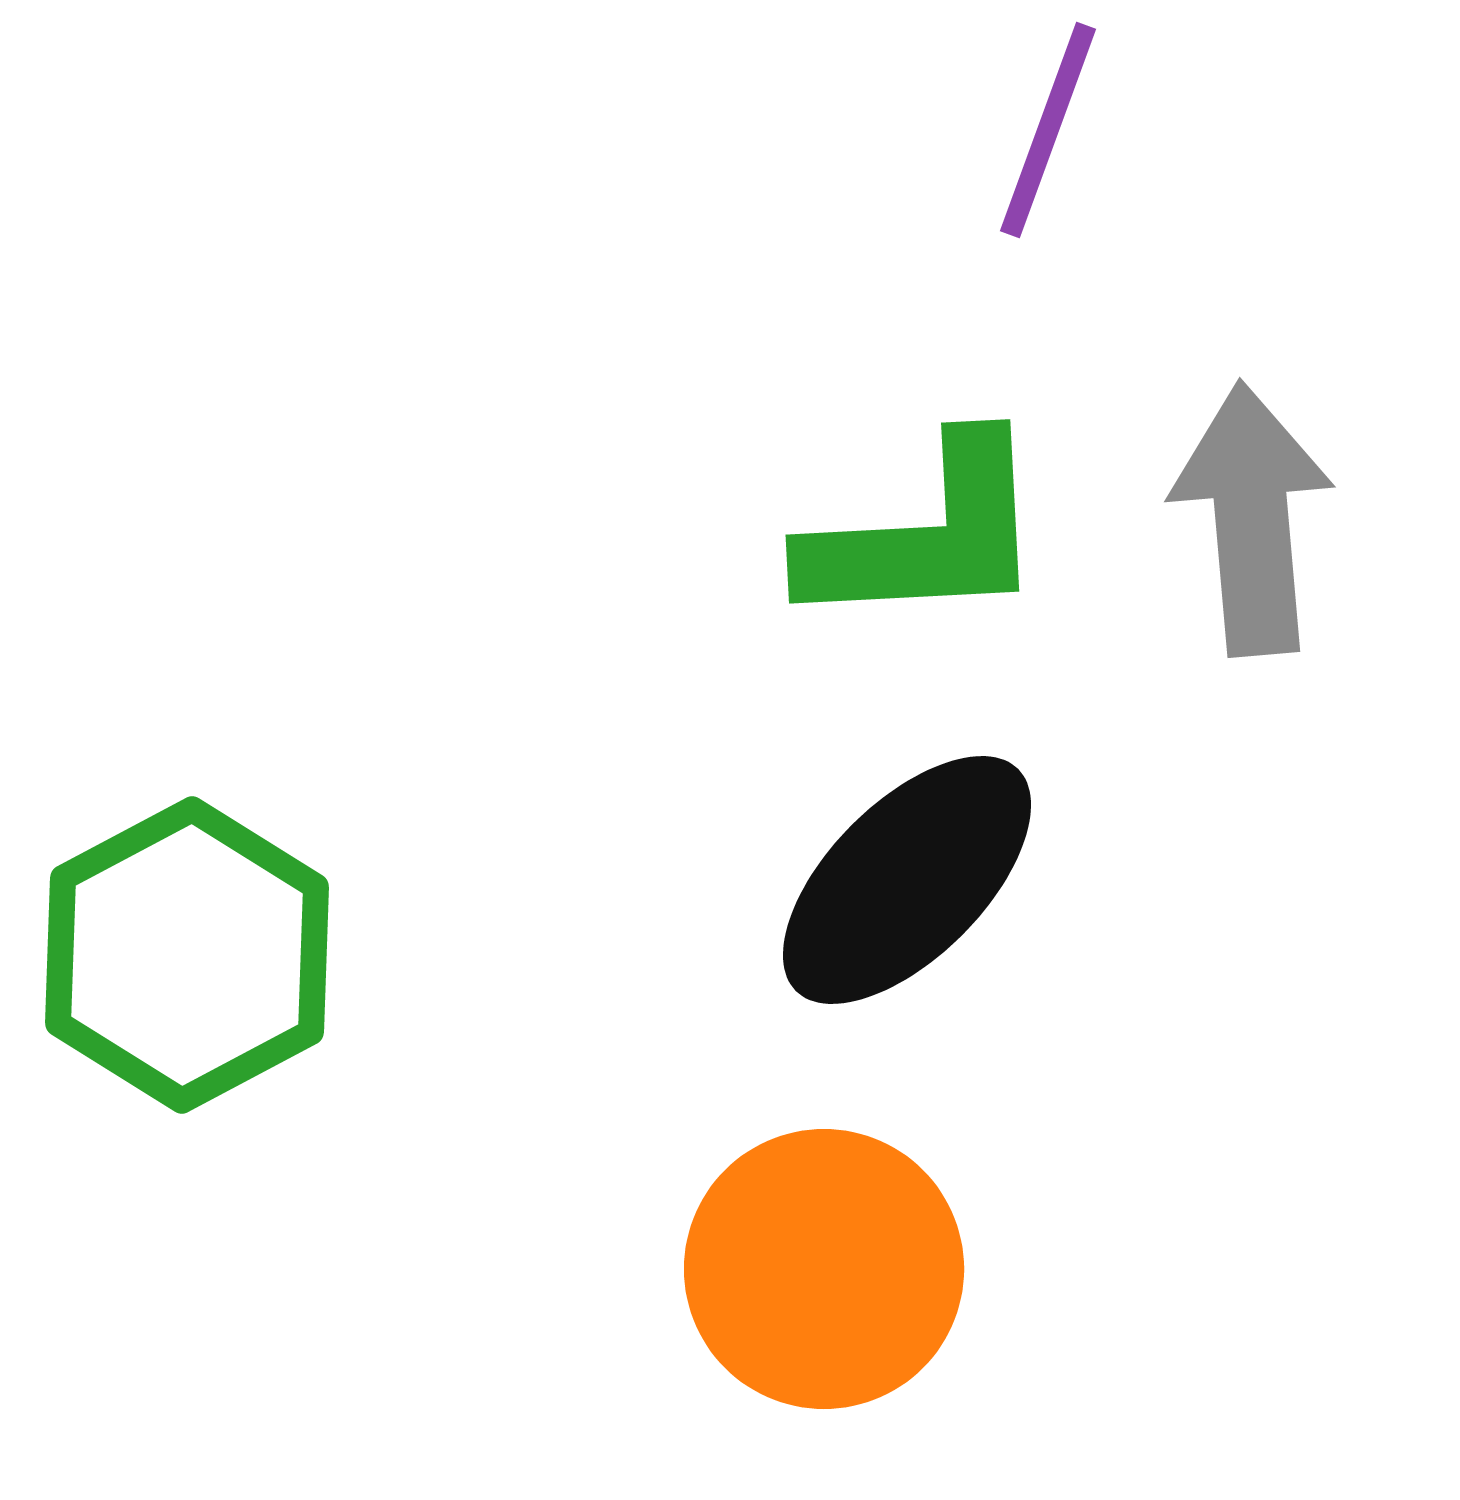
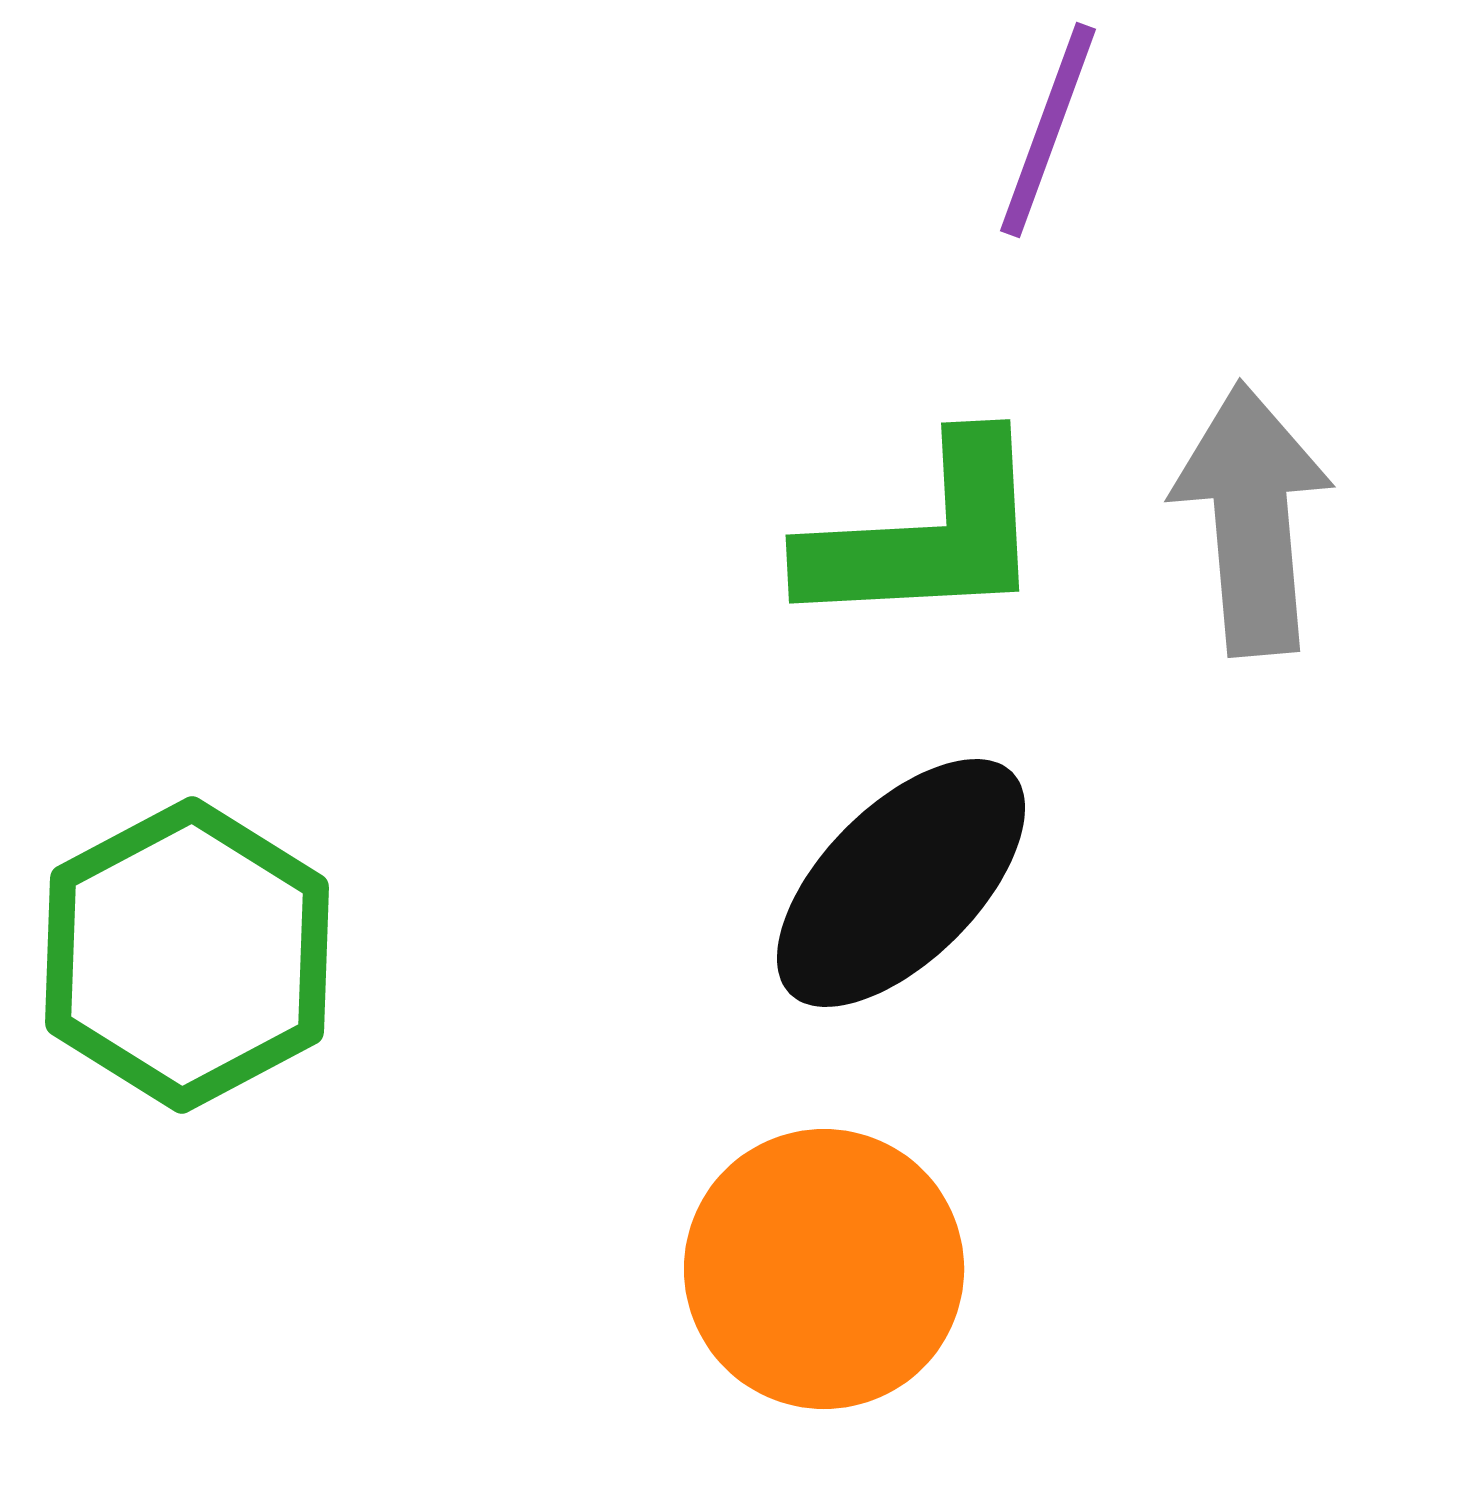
black ellipse: moved 6 px left, 3 px down
